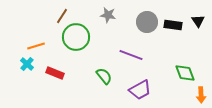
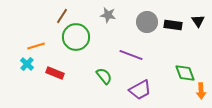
orange arrow: moved 4 px up
